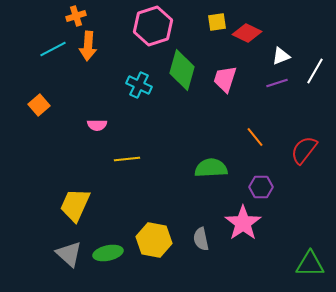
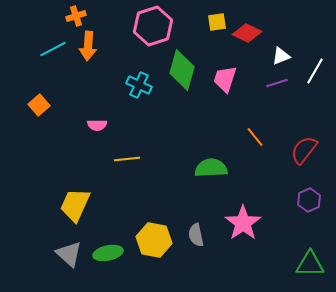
purple hexagon: moved 48 px right, 13 px down; rotated 25 degrees counterclockwise
gray semicircle: moved 5 px left, 4 px up
